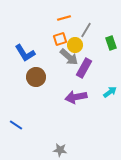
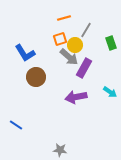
cyan arrow: rotated 72 degrees clockwise
